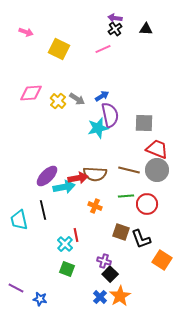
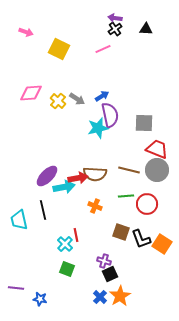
orange square: moved 16 px up
black square: rotated 21 degrees clockwise
purple line: rotated 21 degrees counterclockwise
